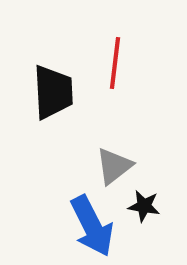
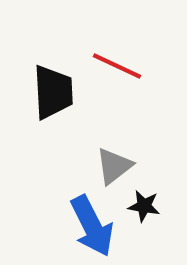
red line: moved 2 px right, 3 px down; rotated 72 degrees counterclockwise
